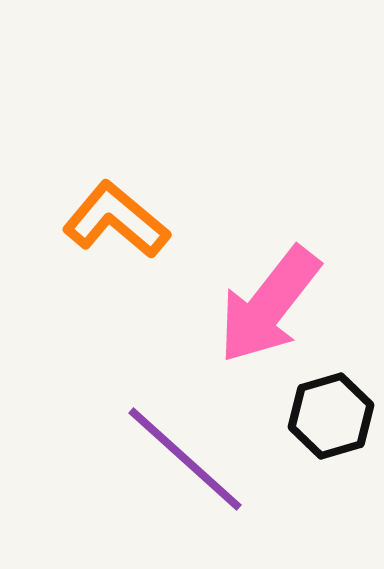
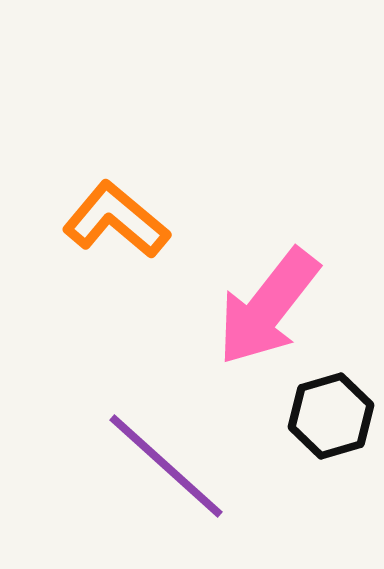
pink arrow: moved 1 px left, 2 px down
purple line: moved 19 px left, 7 px down
